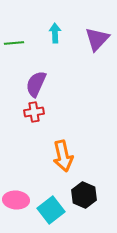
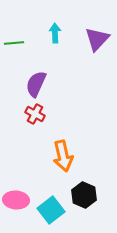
red cross: moved 1 px right, 2 px down; rotated 36 degrees clockwise
